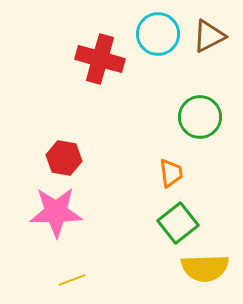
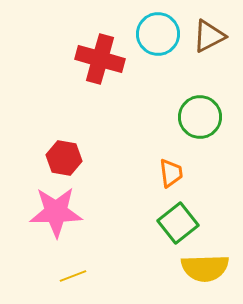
yellow line: moved 1 px right, 4 px up
